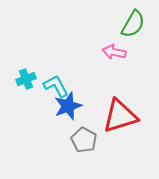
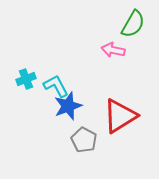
pink arrow: moved 1 px left, 2 px up
red triangle: rotated 15 degrees counterclockwise
